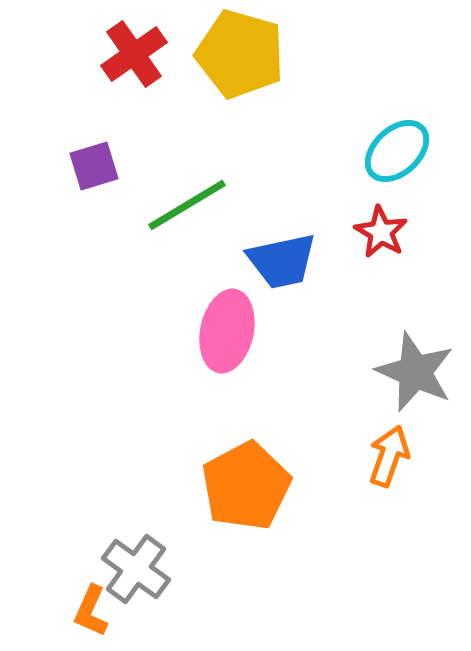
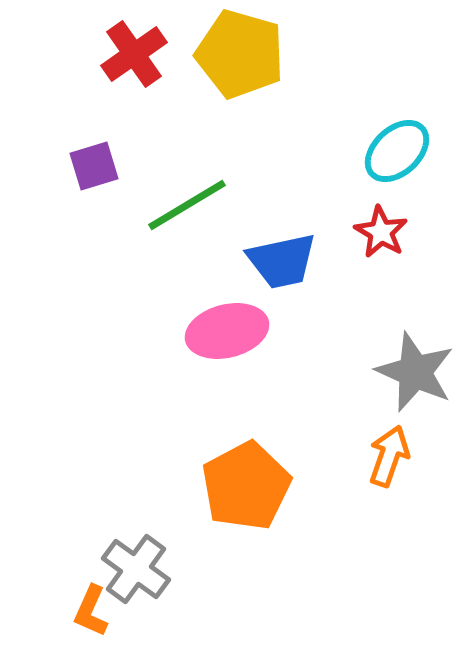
pink ellipse: rotated 64 degrees clockwise
